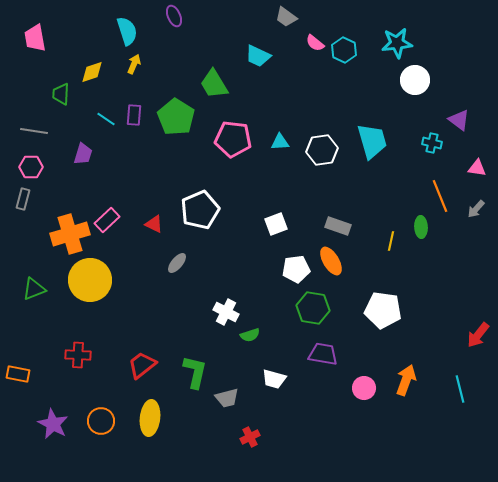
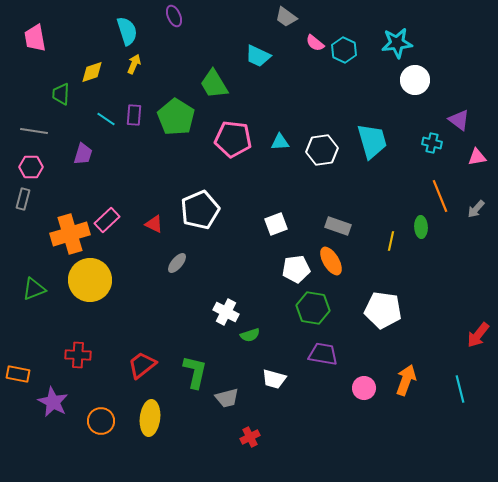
pink triangle at (477, 168): moved 11 px up; rotated 18 degrees counterclockwise
purple star at (53, 424): moved 22 px up
